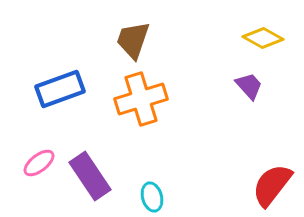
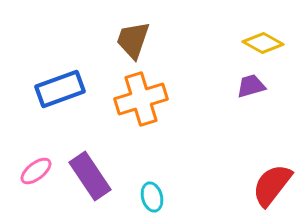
yellow diamond: moved 5 px down
purple trapezoid: moved 2 px right; rotated 64 degrees counterclockwise
pink ellipse: moved 3 px left, 8 px down
